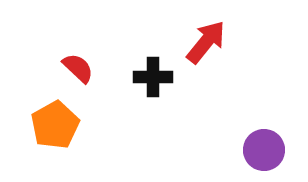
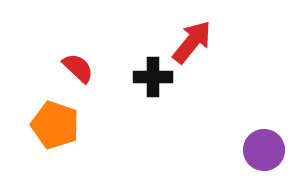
red arrow: moved 14 px left
orange pentagon: rotated 24 degrees counterclockwise
